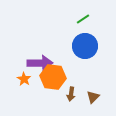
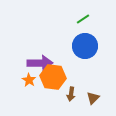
orange star: moved 5 px right, 1 px down
brown triangle: moved 1 px down
